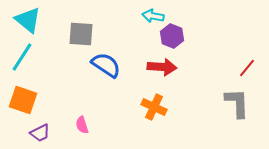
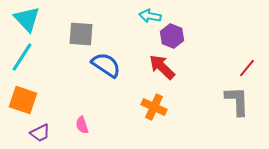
cyan arrow: moved 3 px left
cyan triangle: moved 1 px left, 1 px up; rotated 8 degrees clockwise
red arrow: rotated 140 degrees counterclockwise
gray L-shape: moved 2 px up
